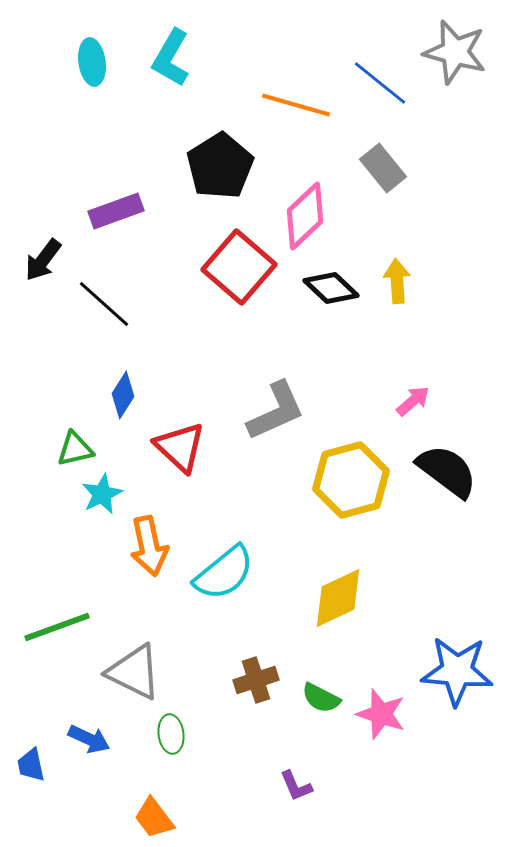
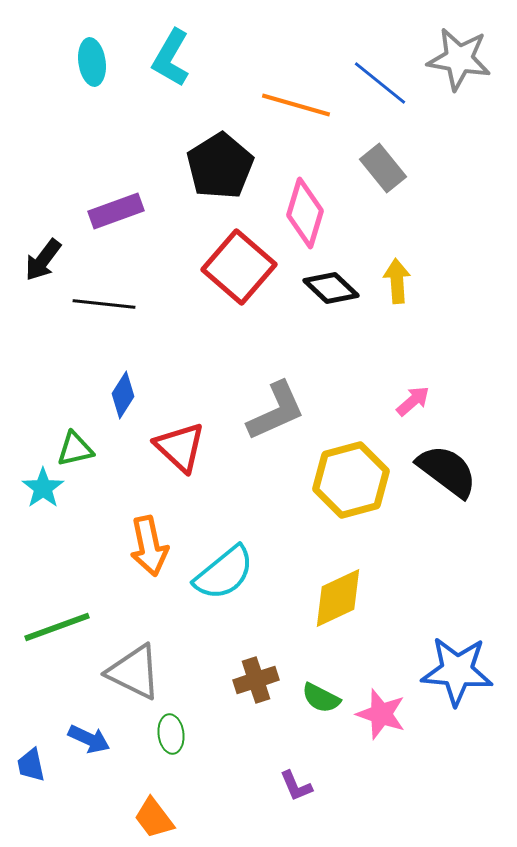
gray star: moved 4 px right, 7 px down; rotated 6 degrees counterclockwise
pink diamond: moved 3 px up; rotated 30 degrees counterclockwise
black line: rotated 36 degrees counterclockwise
cyan star: moved 59 px left, 6 px up; rotated 9 degrees counterclockwise
